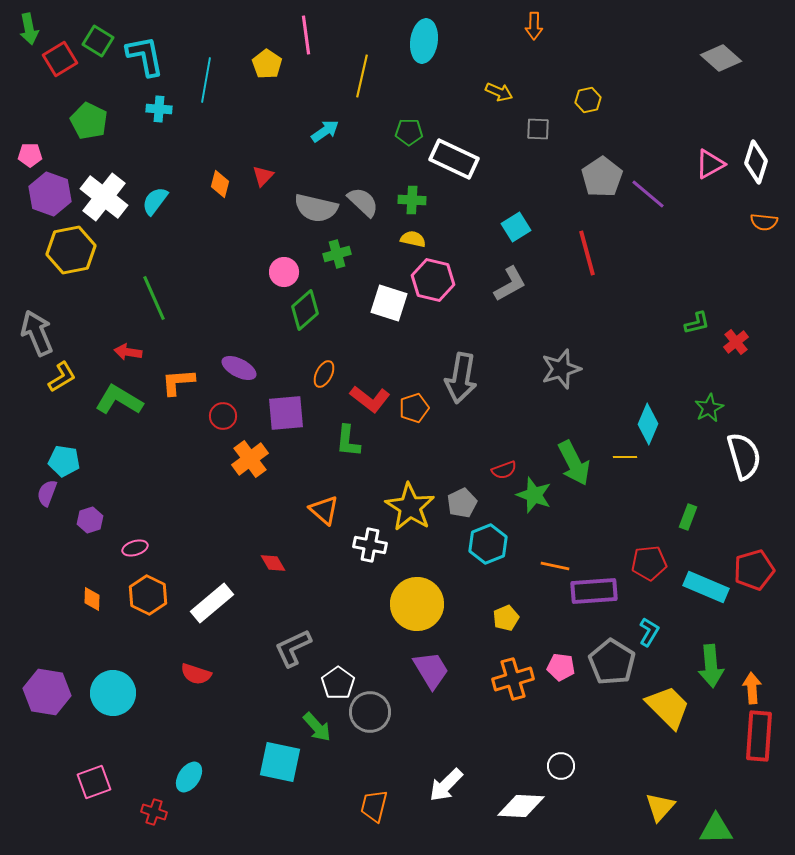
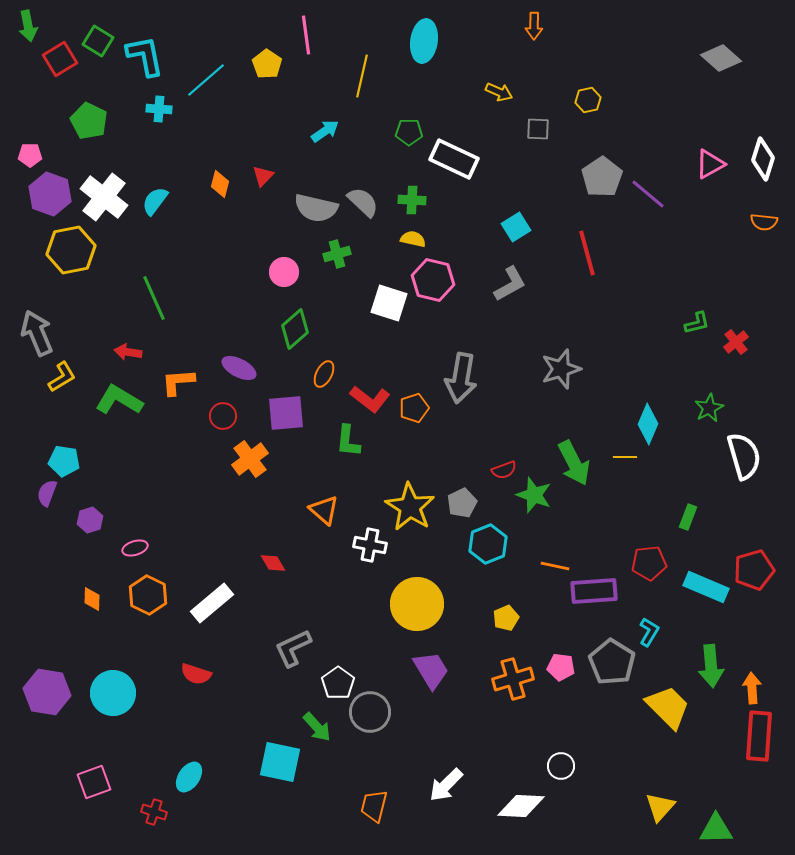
green arrow at (29, 29): moved 1 px left, 3 px up
cyan line at (206, 80): rotated 39 degrees clockwise
white diamond at (756, 162): moved 7 px right, 3 px up
green diamond at (305, 310): moved 10 px left, 19 px down
